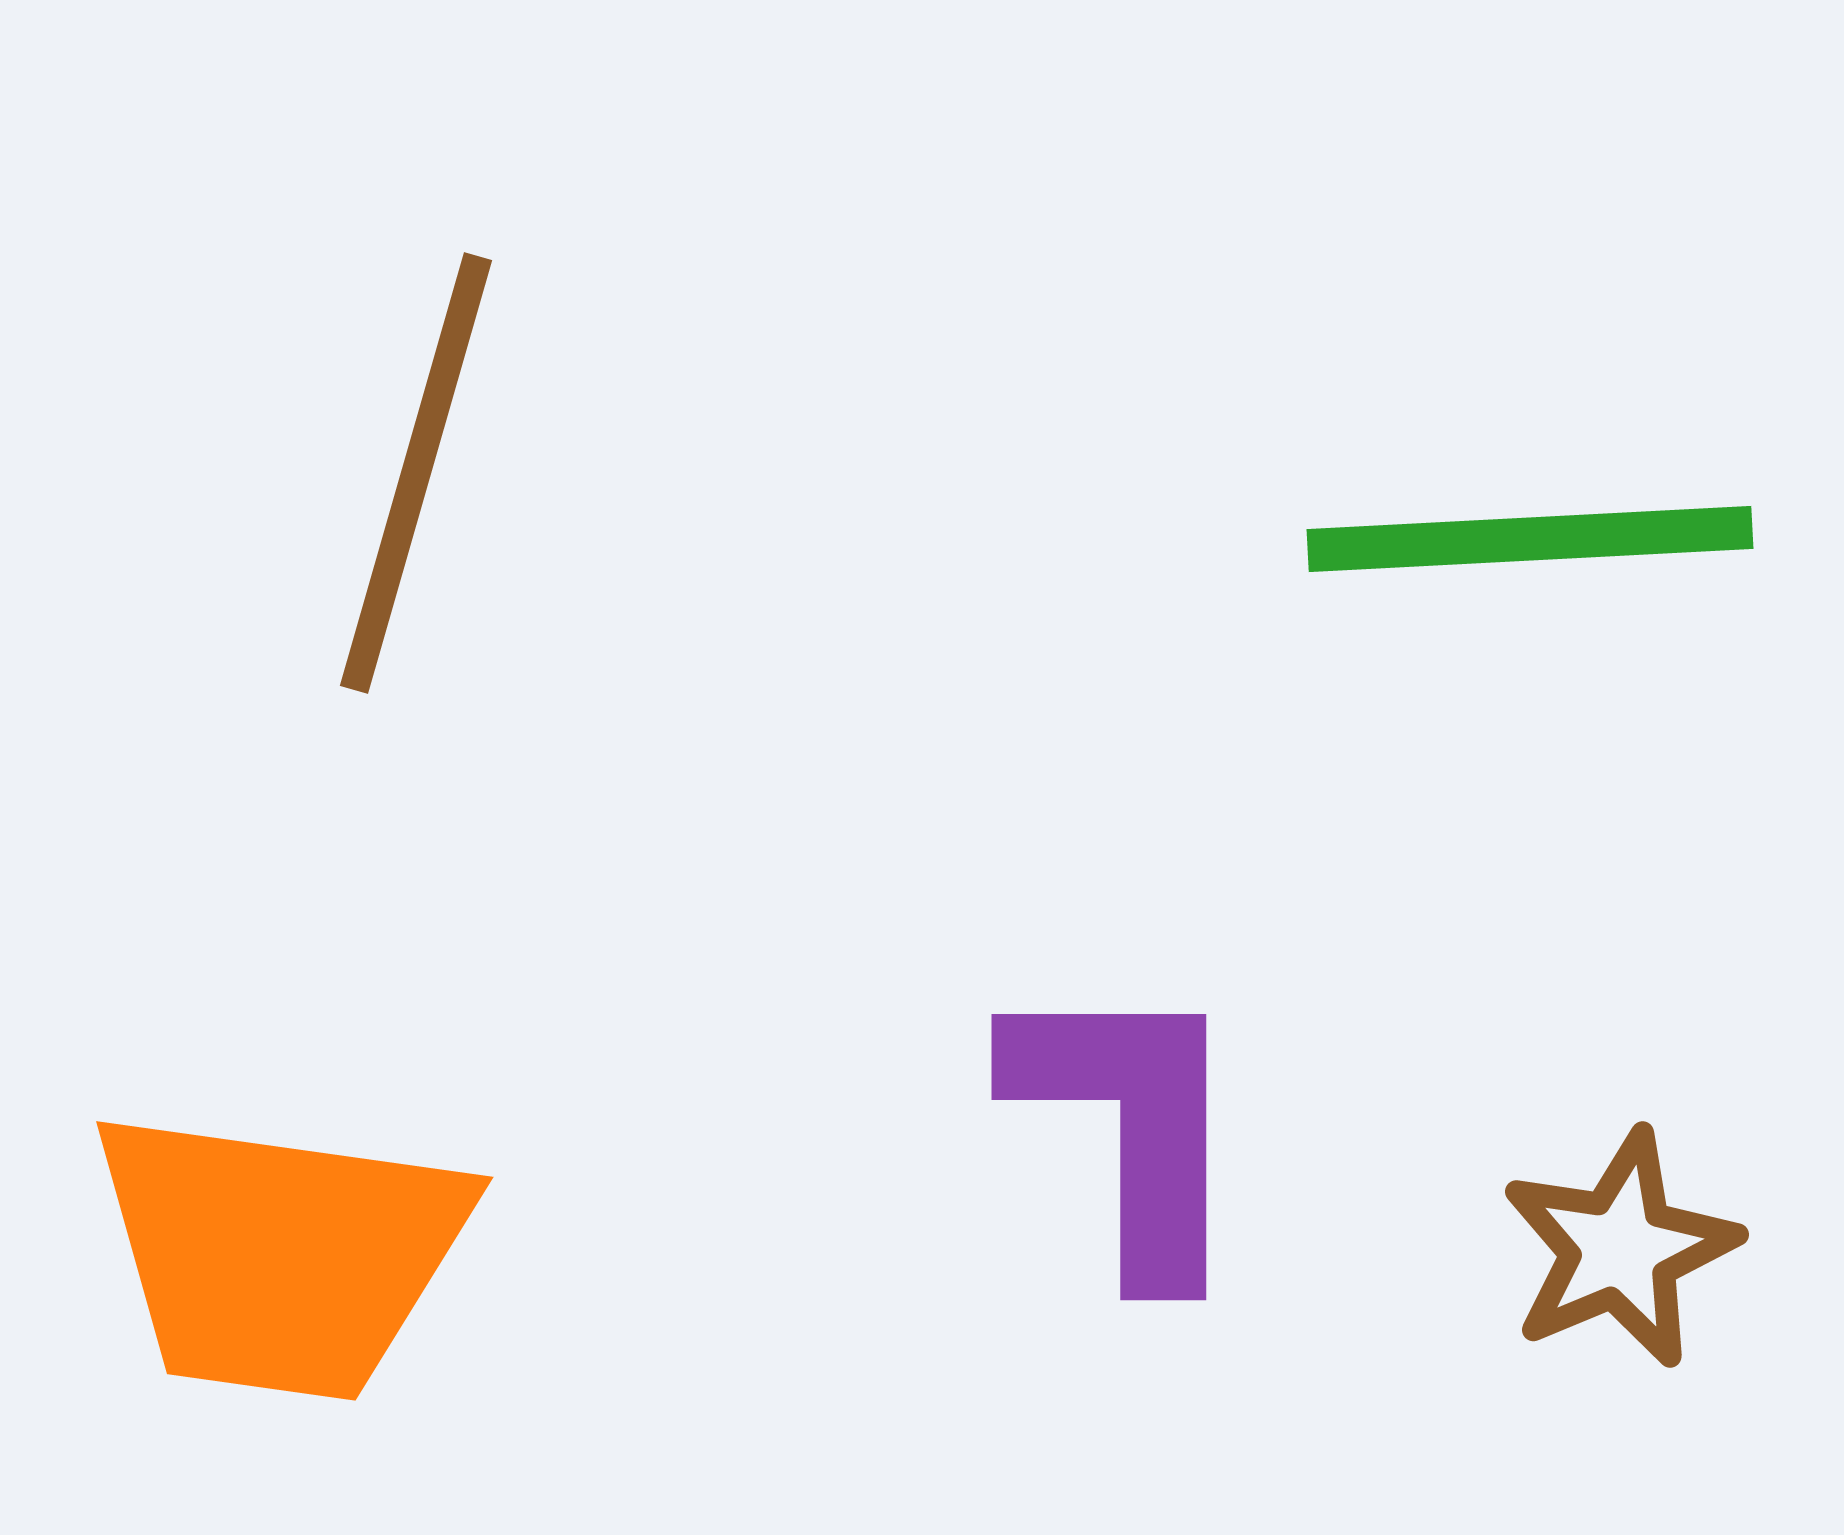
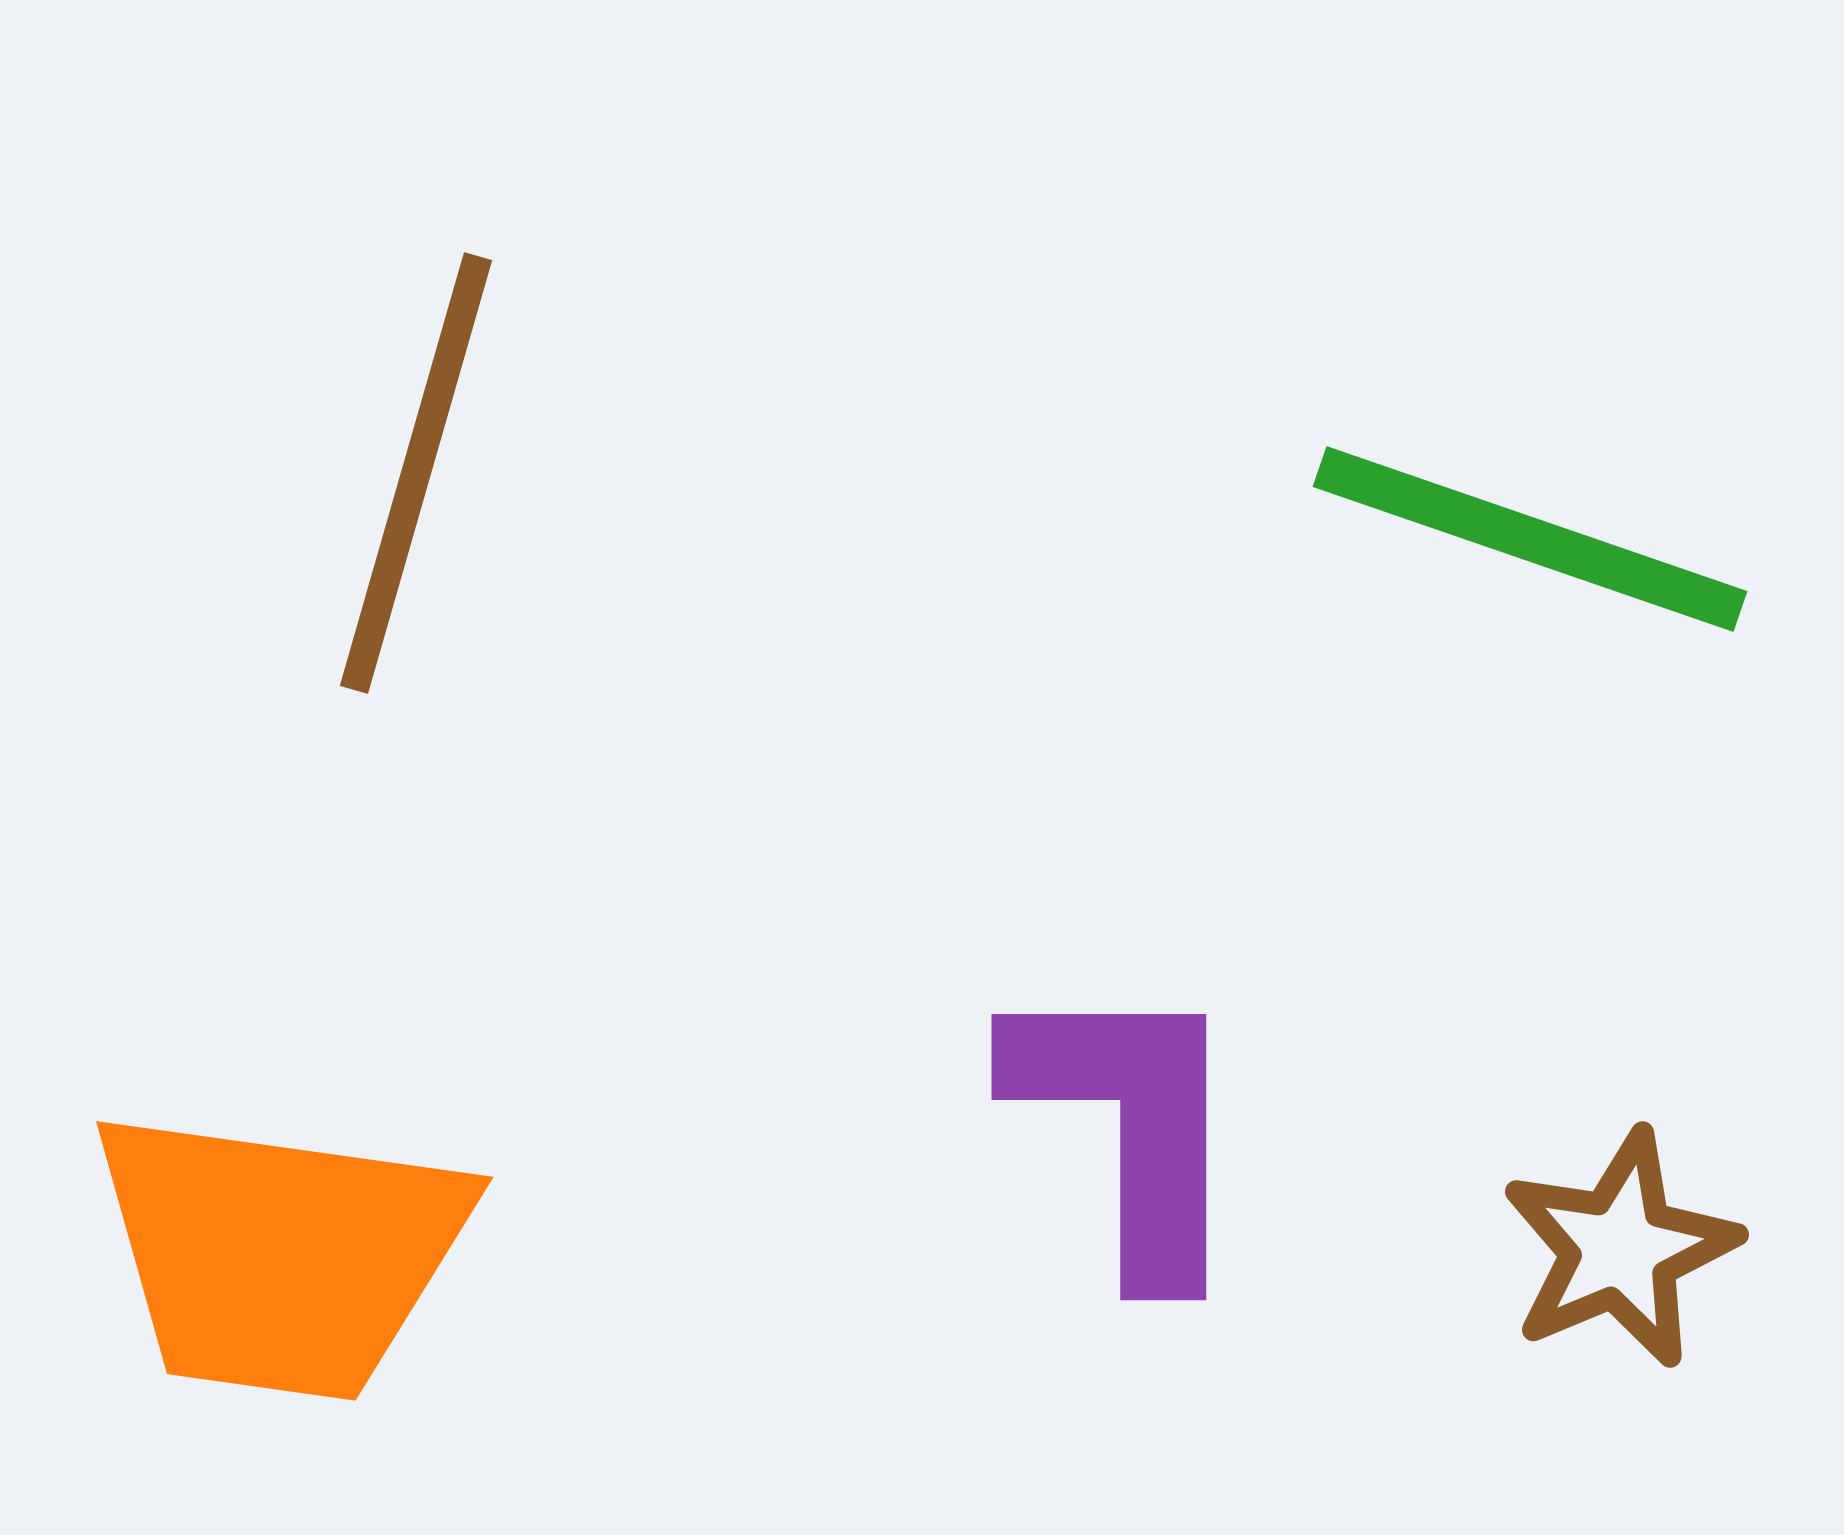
green line: rotated 22 degrees clockwise
